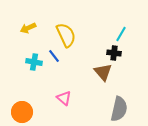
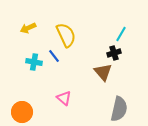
black cross: rotated 24 degrees counterclockwise
